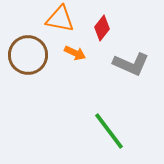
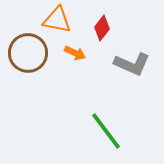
orange triangle: moved 3 px left, 1 px down
brown circle: moved 2 px up
gray L-shape: moved 1 px right
green line: moved 3 px left
